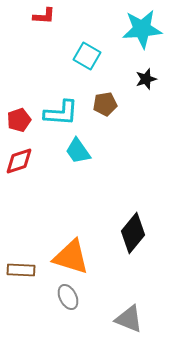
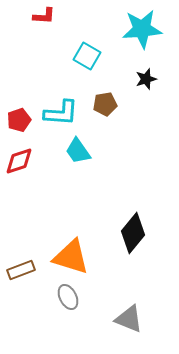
brown rectangle: rotated 24 degrees counterclockwise
